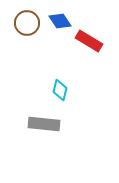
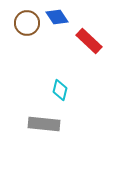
blue diamond: moved 3 px left, 4 px up
red rectangle: rotated 12 degrees clockwise
